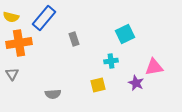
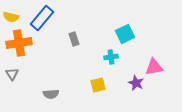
blue rectangle: moved 2 px left
cyan cross: moved 4 px up
gray semicircle: moved 2 px left
